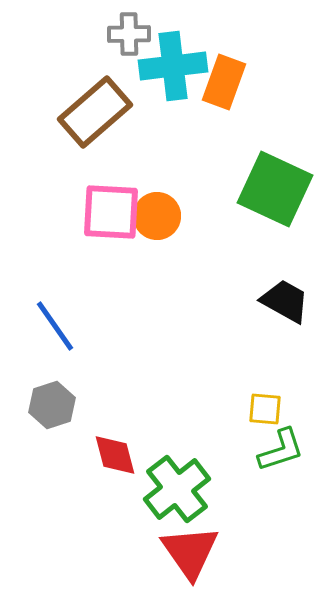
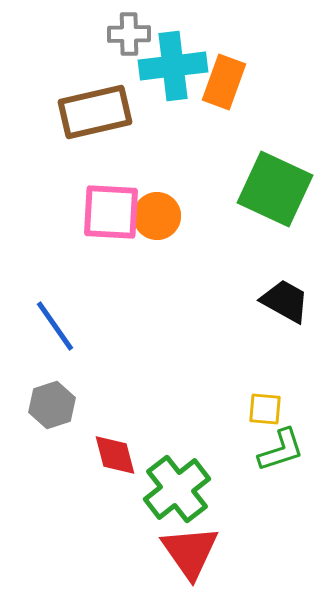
brown rectangle: rotated 28 degrees clockwise
